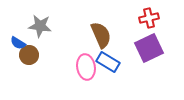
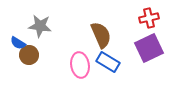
pink ellipse: moved 6 px left, 2 px up
